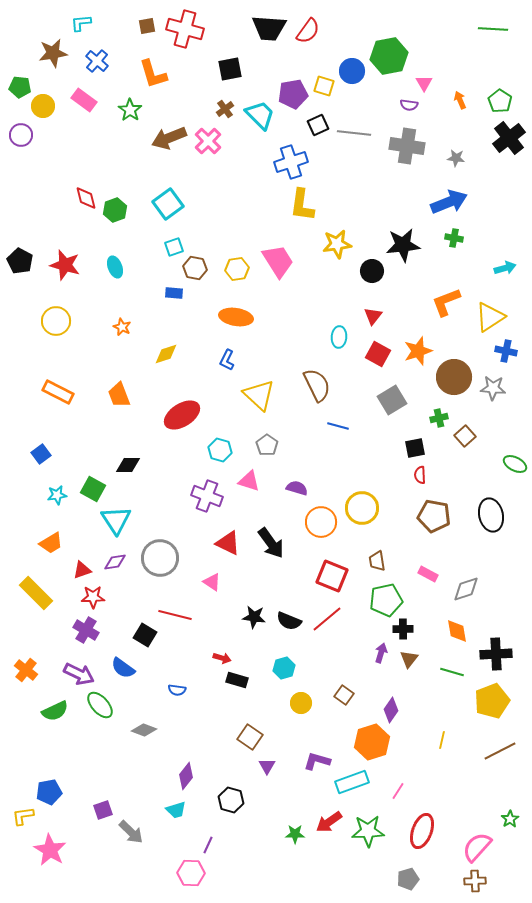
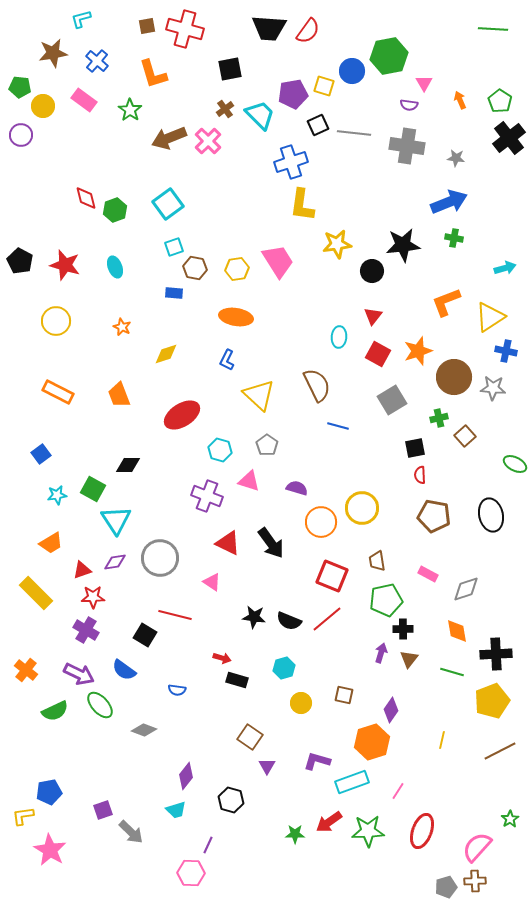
cyan L-shape at (81, 23): moved 4 px up; rotated 10 degrees counterclockwise
blue semicircle at (123, 668): moved 1 px right, 2 px down
brown square at (344, 695): rotated 24 degrees counterclockwise
gray pentagon at (408, 879): moved 38 px right, 8 px down
